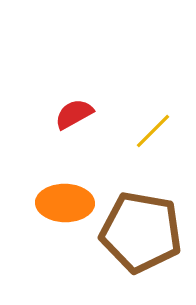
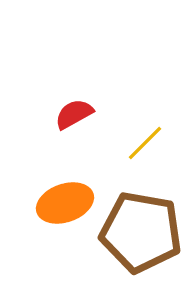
yellow line: moved 8 px left, 12 px down
orange ellipse: rotated 20 degrees counterclockwise
